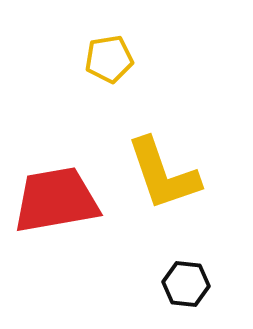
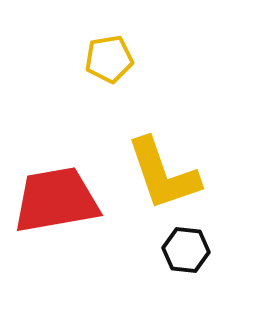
black hexagon: moved 34 px up
